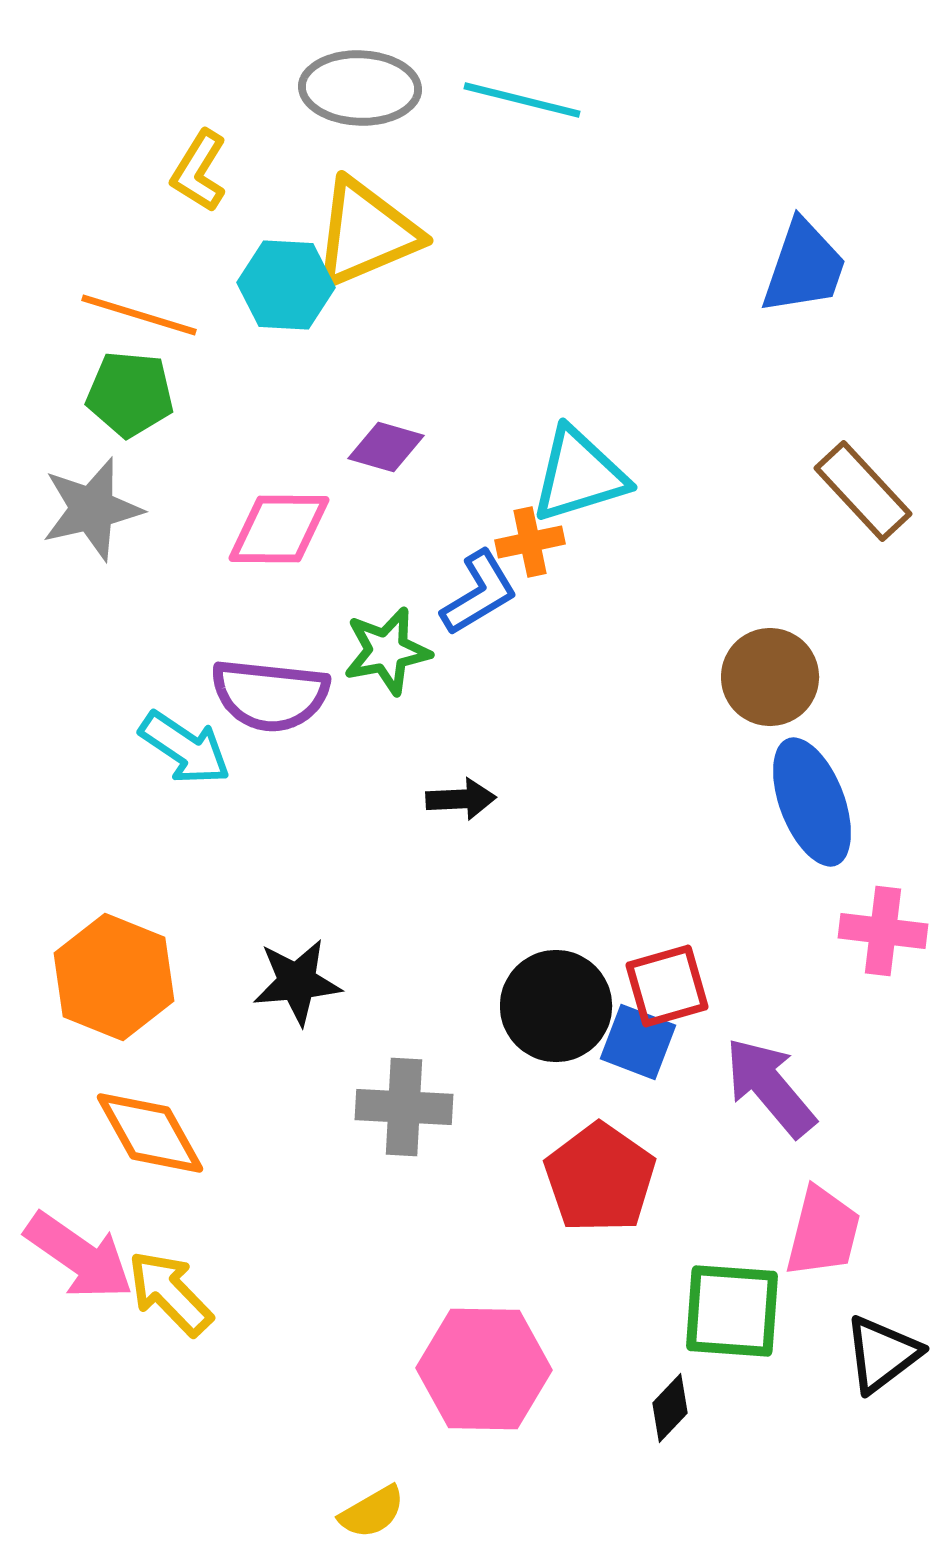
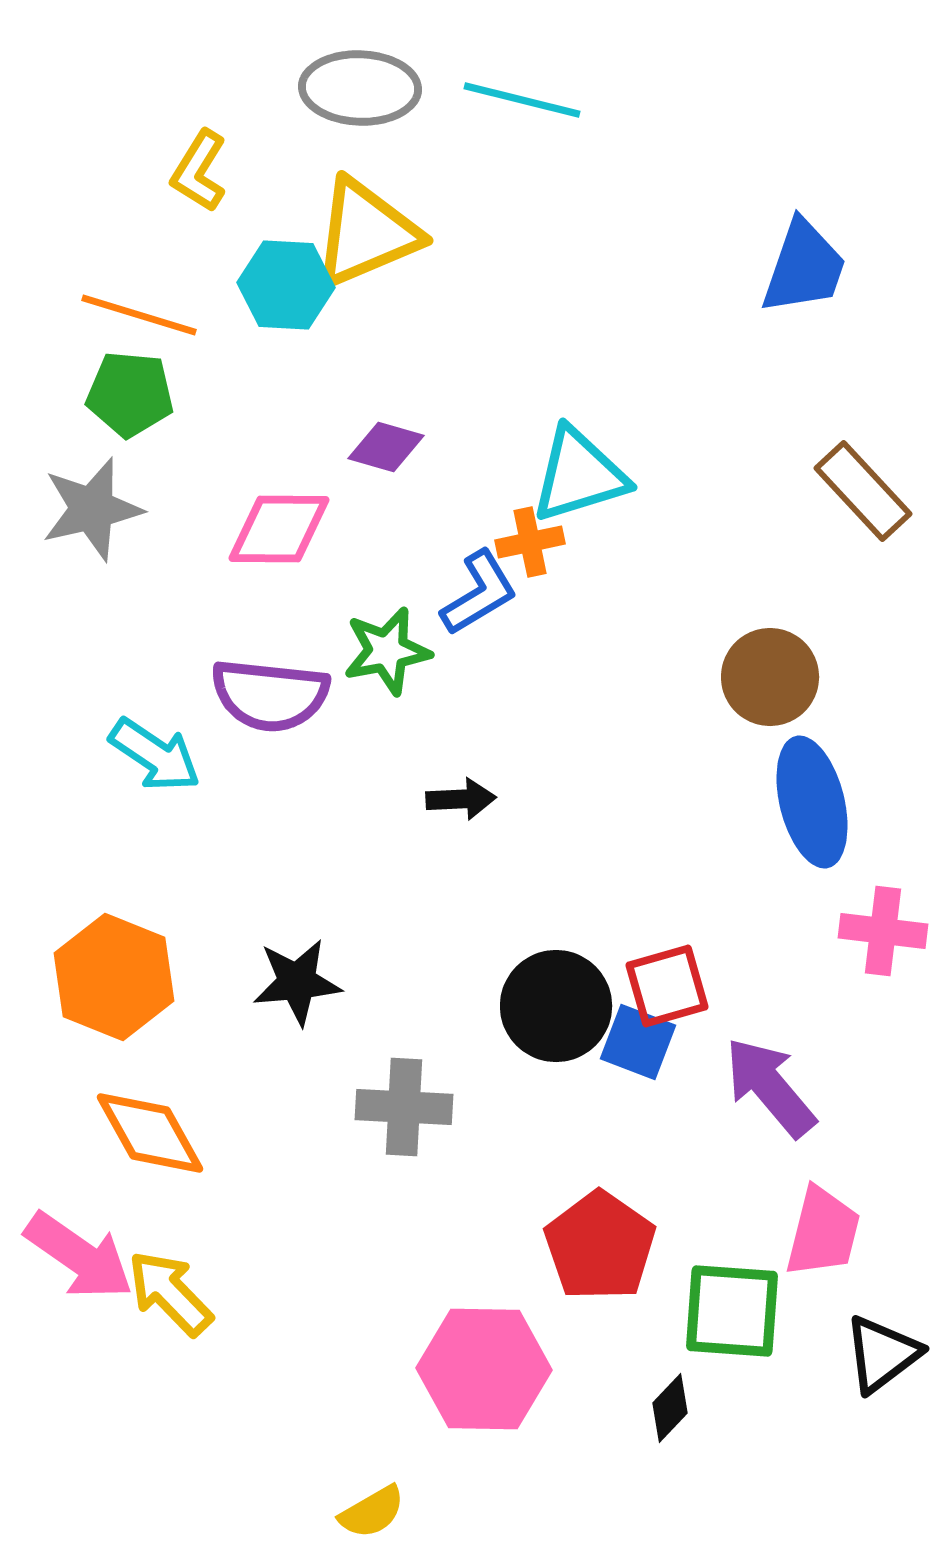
cyan arrow: moved 30 px left, 7 px down
blue ellipse: rotated 7 degrees clockwise
red pentagon: moved 68 px down
